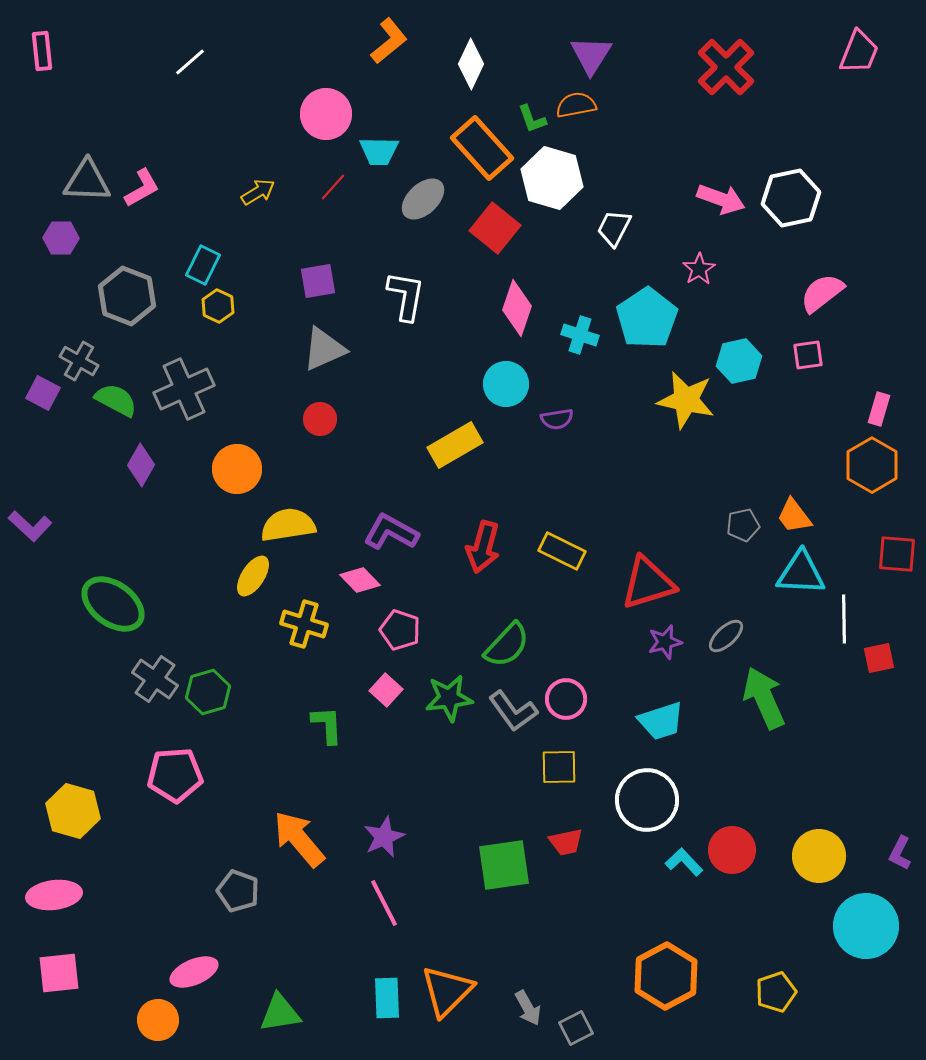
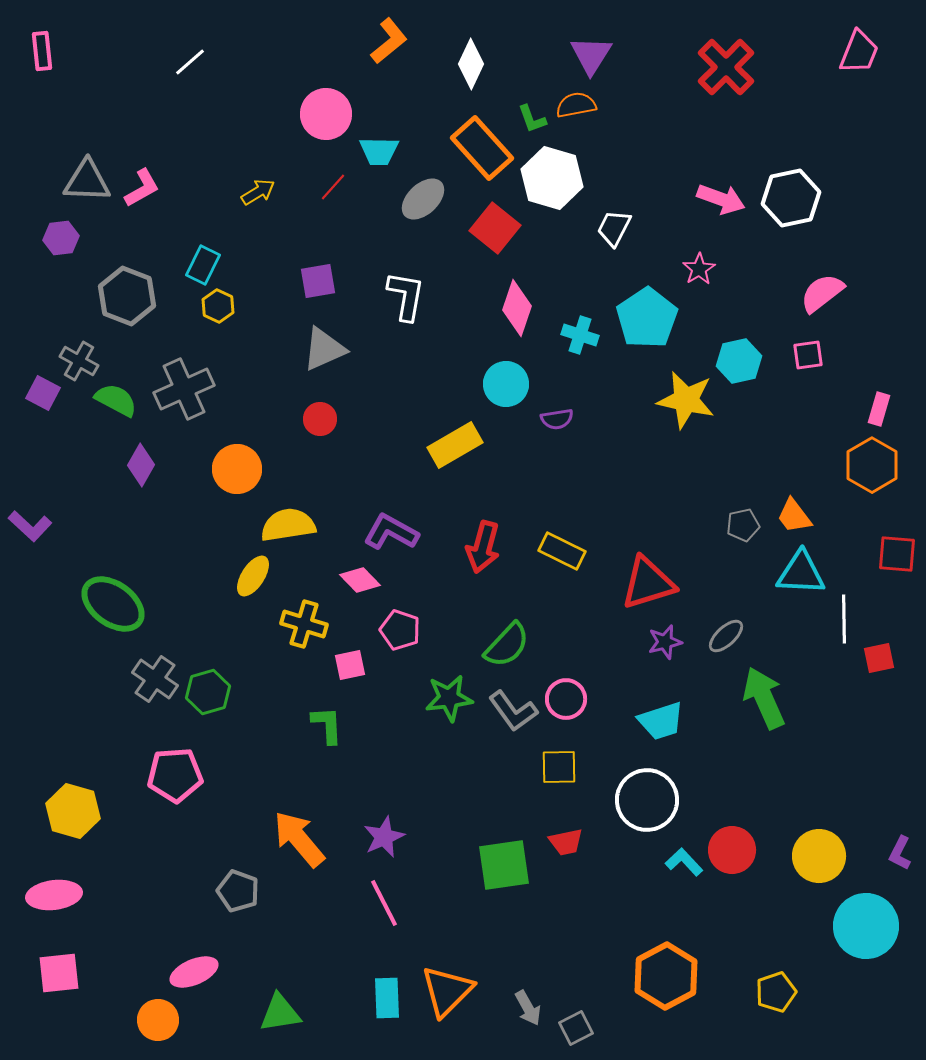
purple hexagon at (61, 238): rotated 8 degrees counterclockwise
pink square at (386, 690): moved 36 px left, 25 px up; rotated 36 degrees clockwise
